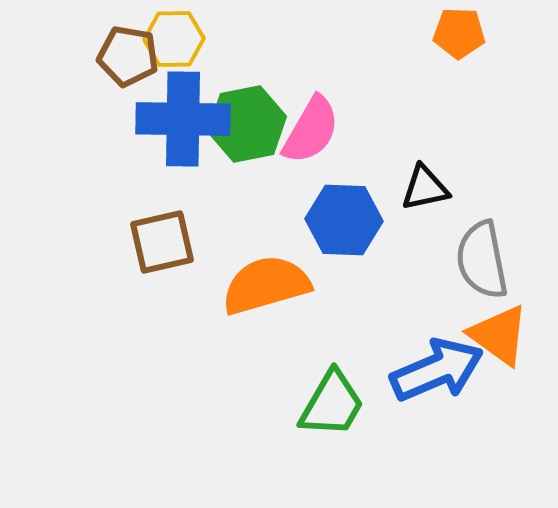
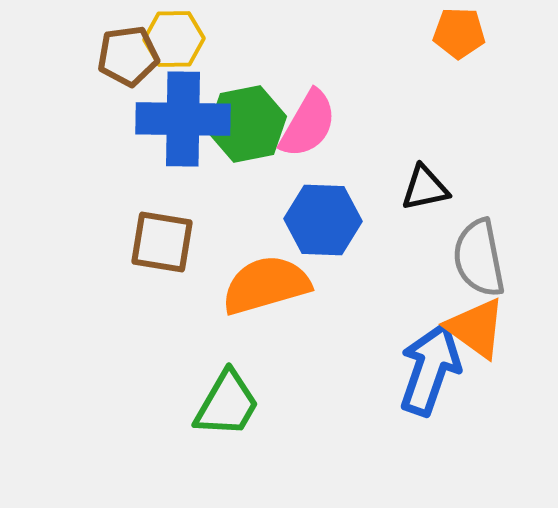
brown pentagon: rotated 18 degrees counterclockwise
pink semicircle: moved 3 px left, 6 px up
blue hexagon: moved 21 px left
brown square: rotated 22 degrees clockwise
gray semicircle: moved 3 px left, 2 px up
orange triangle: moved 23 px left, 7 px up
blue arrow: moved 7 px left, 1 px up; rotated 48 degrees counterclockwise
green trapezoid: moved 105 px left
